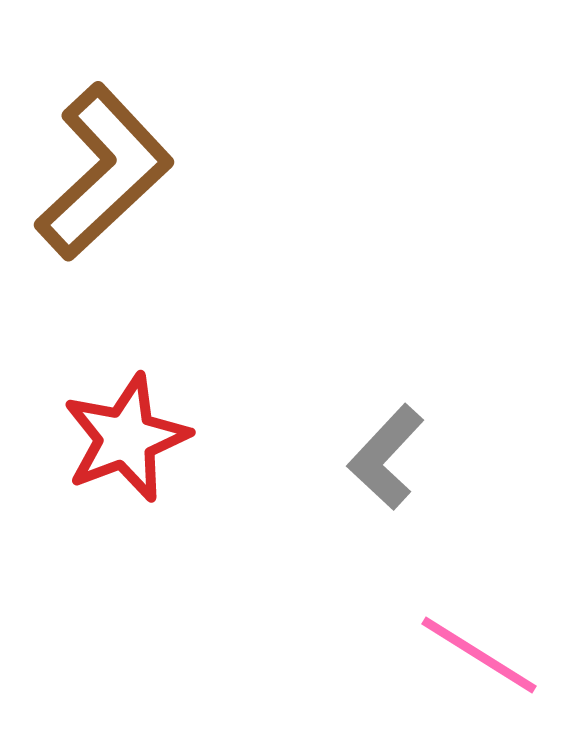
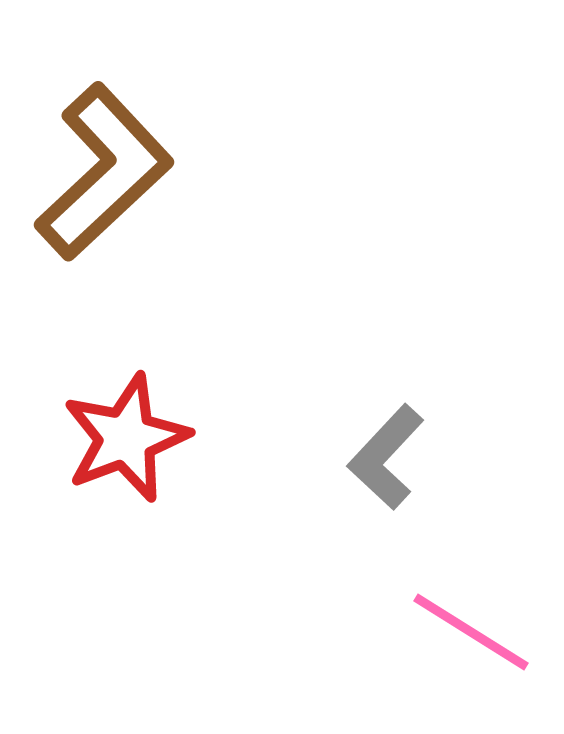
pink line: moved 8 px left, 23 px up
